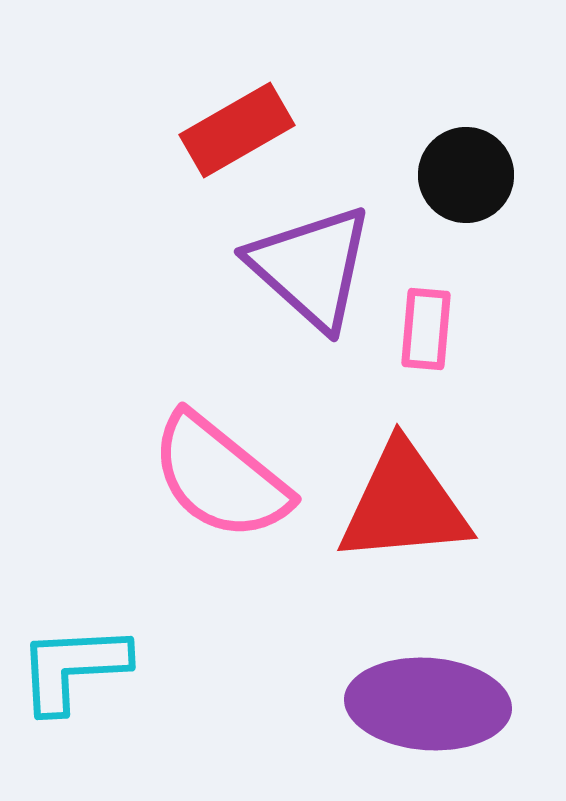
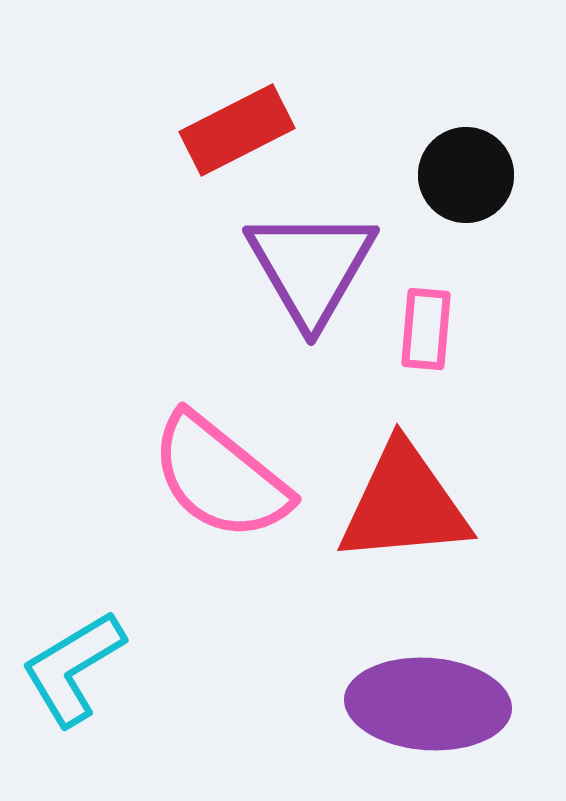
red rectangle: rotated 3 degrees clockwise
purple triangle: rotated 18 degrees clockwise
cyan L-shape: rotated 28 degrees counterclockwise
